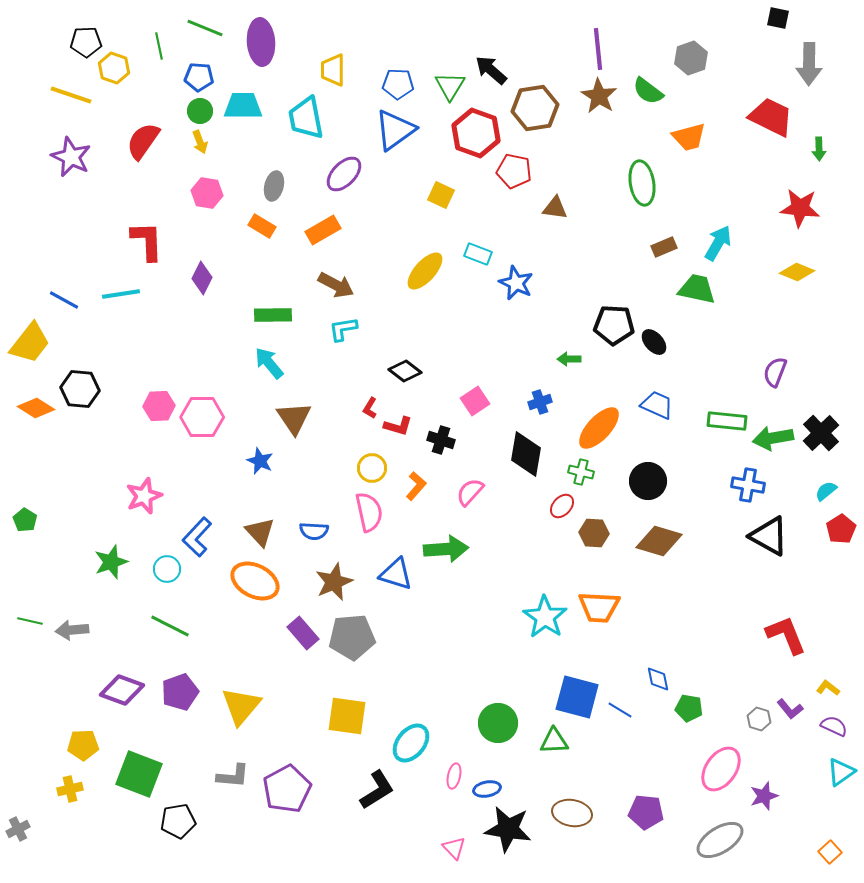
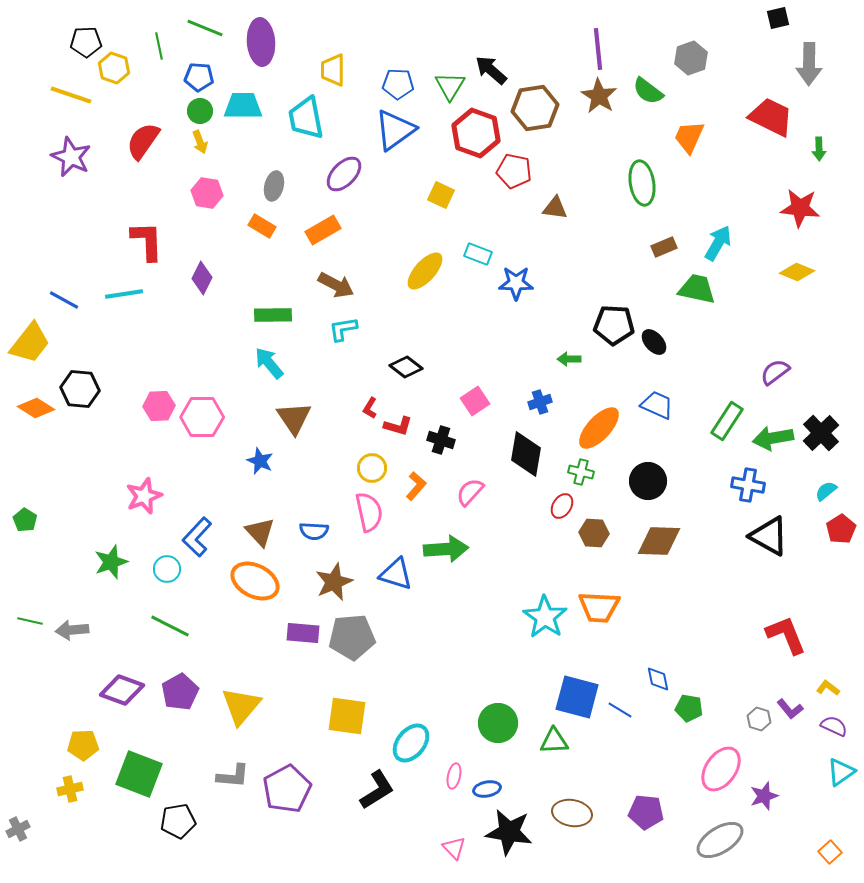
black square at (778, 18): rotated 25 degrees counterclockwise
orange trapezoid at (689, 137): rotated 129 degrees clockwise
blue star at (516, 283): rotated 24 degrees counterclockwise
cyan line at (121, 294): moved 3 px right
black diamond at (405, 371): moved 1 px right, 4 px up
purple semicircle at (775, 372): rotated 32 degrees clockwise
green rectangle at (727, 421): rotated 63 degrees counterclockwise
red ellipse at (562, 506): rotated 10 degrees counterclockwise
brown diamond at (659, 541): rotated 15 degrees counterclockwise
purple rectangle at (303, 633): rotated 44 degrees counterclockwise
purple pentagon at (180, 692): rotated 9 degrees counterclockwise
black star at (508, 829): moved 1 px right, 3 px down
